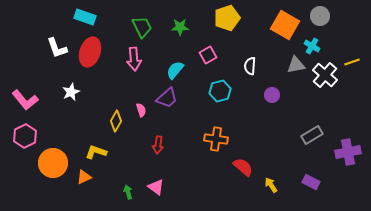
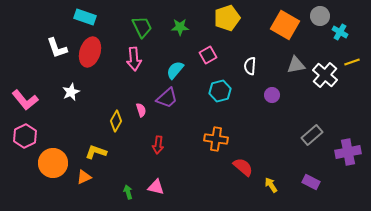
cyan cross: moved 28 px right, 14 px up
gray rectangle: rotated 10 degrees counterclockwise
pink triangle: rotated 24 degrees counterclockwise
